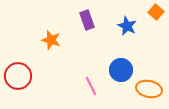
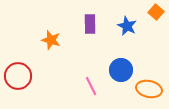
purple rectangle: moved 3 px right, 4 px down; rotated 18 degrees clockwise
